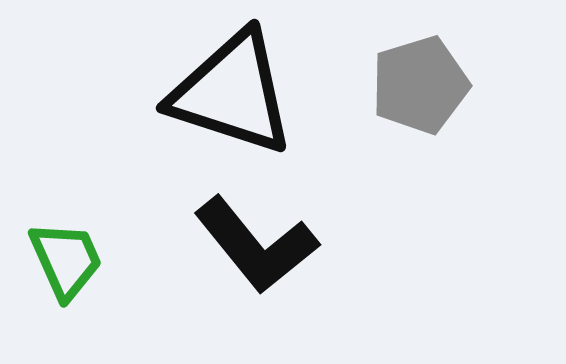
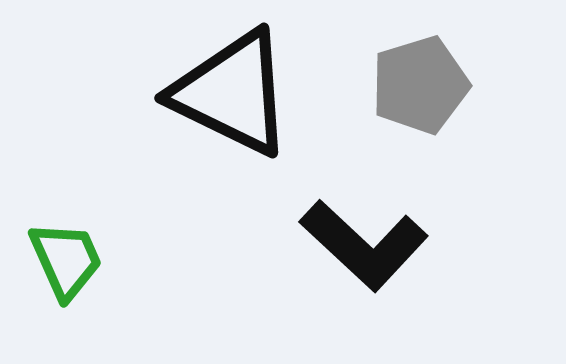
black triangle: rotated 8 degrees clockwise
black L-shape: moved 108 px right; rotated 8 degrees counterclockwise
